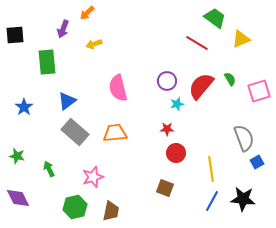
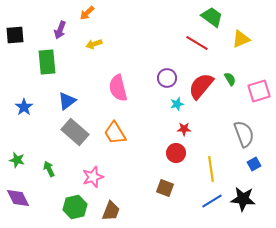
green trapezoid: moved 3 px left, 1 px up
purple arrow: moved 3 px left, 1 px down
purple circle: moved 3 px up
red star: moved 17 px right
orange trapezoid: rotated 115 degrees counterclockwise
gray semicircle: moved 4 px up
green star: moved 4 px down
blue square: moved 3 px left, 2 px down
blue line: rotated 30 degrees clockwise
brown trapezoid: rotated 10 degrees clockwise
